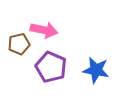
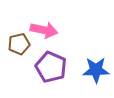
blue star: rotated 12 degrees counterclockwise
